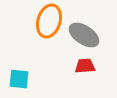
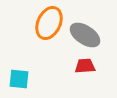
orange ellipse: moved 2 px down; rotated 8 degrees clockwise
gray ellipse: moved 1 px right
